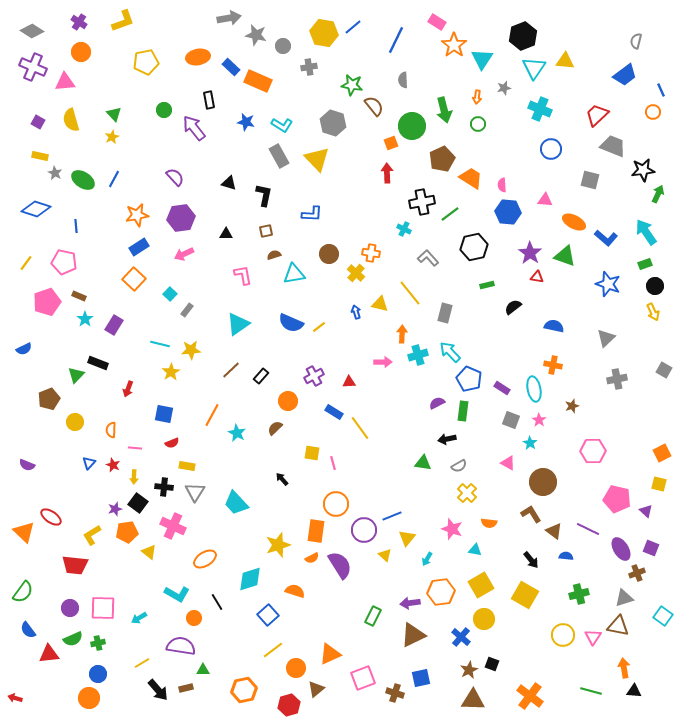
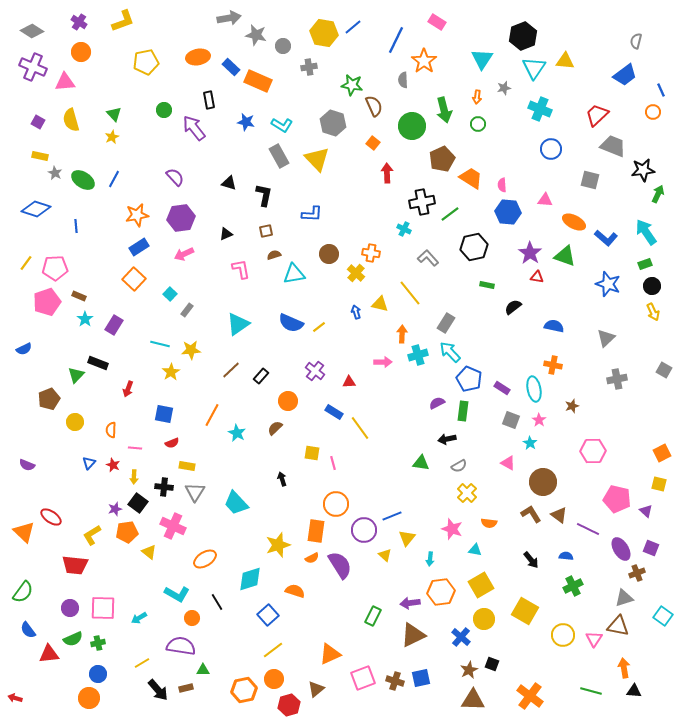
orange star at (454, 45): moved 30 px left, 16 px down
brown semicircle at (374, 106): rotated 15 degrees clockwise
orange square at (391, 143): moved 18 px left; rotated 32 degrees counterclockwise
black triangle at (226, 234): rotated 24 degrees counterclockwise
pink pentagon at (64, 262): moved 9 px left, 6 px down; rotated 15 degrees counterclockwise
pink L-shape at (243, 275): moved 2 px left, 6 px up
green rectangle at (487, 285): rotated 24 degrees clockwise
black circle at (655, 286): moved 3 px left
gray rectangle at (445, 313): moved 1 px right, 10 px down; rotated 18 degrees clockwise
purple cross at (314, 376): moved 1 px right, 5 px up; rotated 24 degrees counterclockwise
green triangle at (423, 463): moved 2 px left
black arrow at (282, 479): rotated 24 degrees clockwise
brown triangle at (554, 531): moved 5 px right, 16 px up
cyan arrow at (427, 559): moved 3 px right; rotated 24 degrees counterclockwise
green cross at (579, 594): moved 6 px left, 8 px up; rotated 12 degrees counterclockwise
yellow square at (525, 595): moved 16 px down
orange circle at (194, 618): moved 2 px left
pink triangle at (593, 637): moved 1 px right, 2 px down
orange circle at (296, 668): moved 22 px left, 11 px down
brown cross at (395, 693): moved 12 px up
